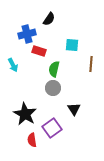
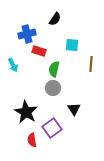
black semicircle: moved 6 px right
black star: moved 1 px right, 2 px up
